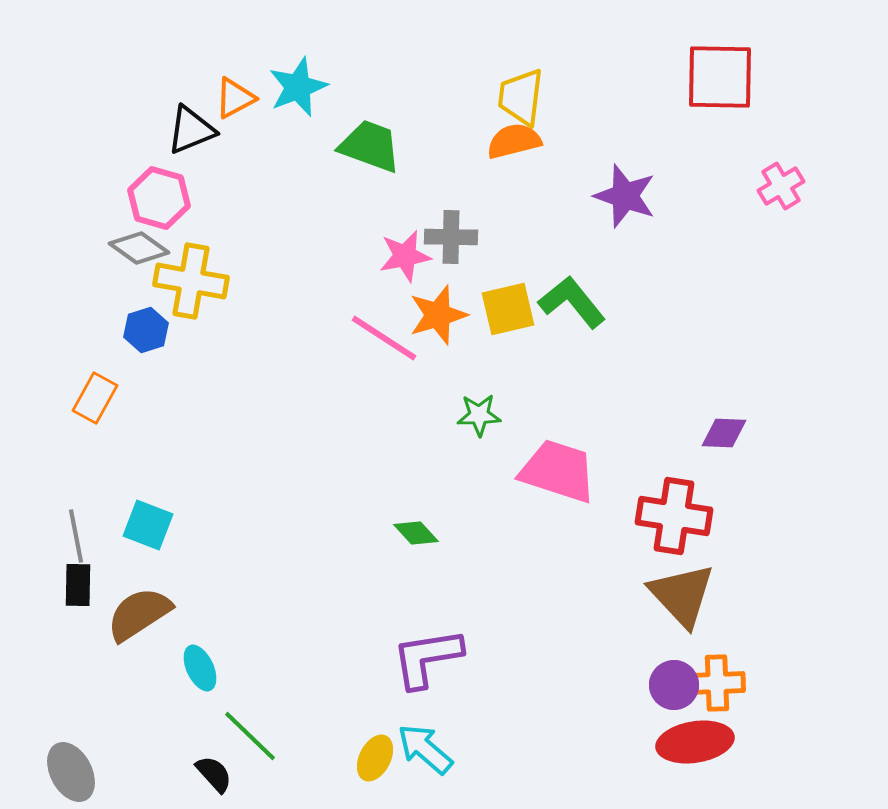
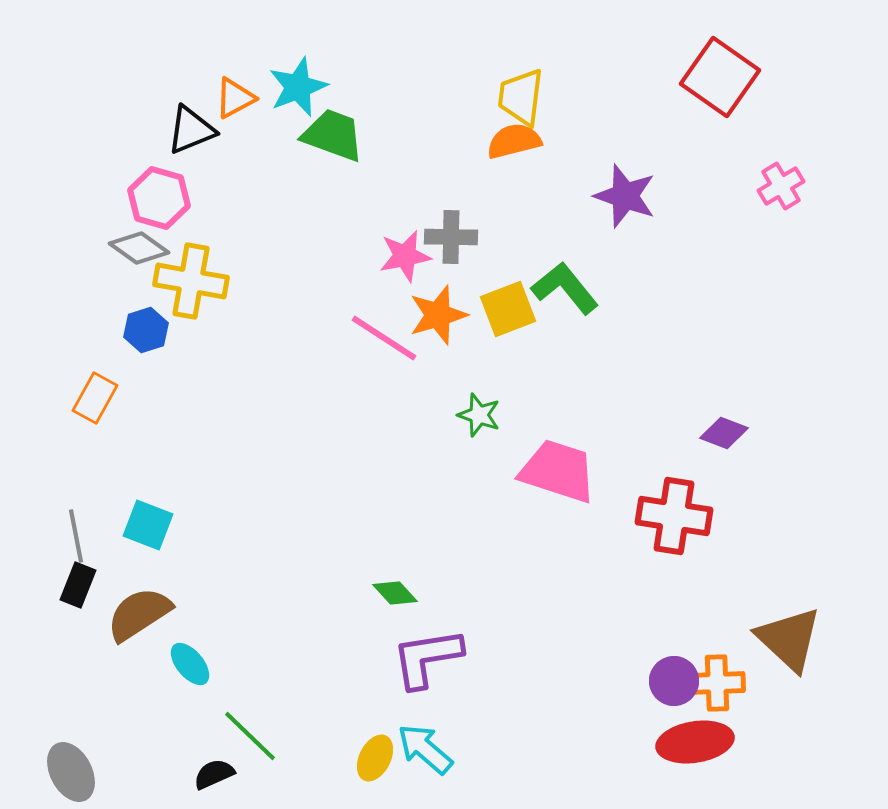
red square: rotated 34 degrees clockwise
green trapezoid: moved 37 px left, 11 px up
green L-shape: moved 7 px left, 14 px up
yellow square: rotated 8 degrees counterclockwise
green star: rotated 21 degrees clockwise
purple diamond: rotated 18 degrees clockwise
green diamond: moved 21 px left, 60 px down
black rectangle: rotated 21 degrees clockwise
brown triangle: moved 107 px right, 44 px down; rotated 4 degrees counterclockwise
cyan ellipse: moved 10 px left, 4 px up; rotated 15 degrees counterclockwise
purple circle: moved 4 px up
black semicircle: rotated 72 degrees counterclockwise
